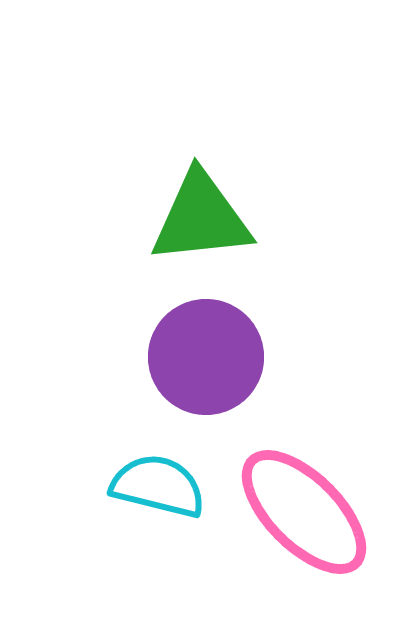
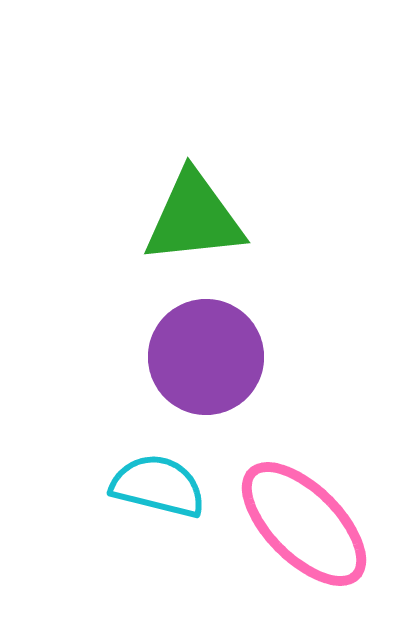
green triangle: moved 7 px left
pink ellipse: moved 12 px down
